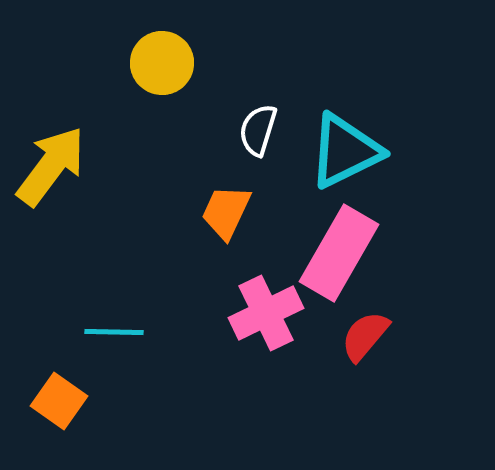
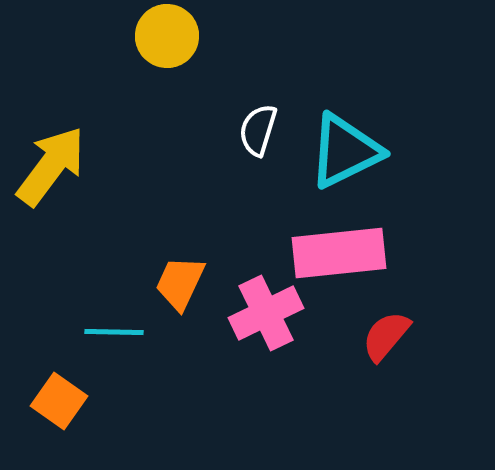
yellow circle: moved 5 px right, 27 px up
orange trapezoid: moved 46 px left, 71 px down
pink rectangle: rotated 54 degrees clockwise
red semicircle: moved 21 px right
